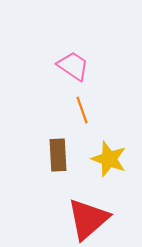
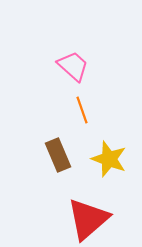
pink trapezoid: rotated 8 degrees clockwise
brown rectangle: rotated 20 degrees counterclockwise
